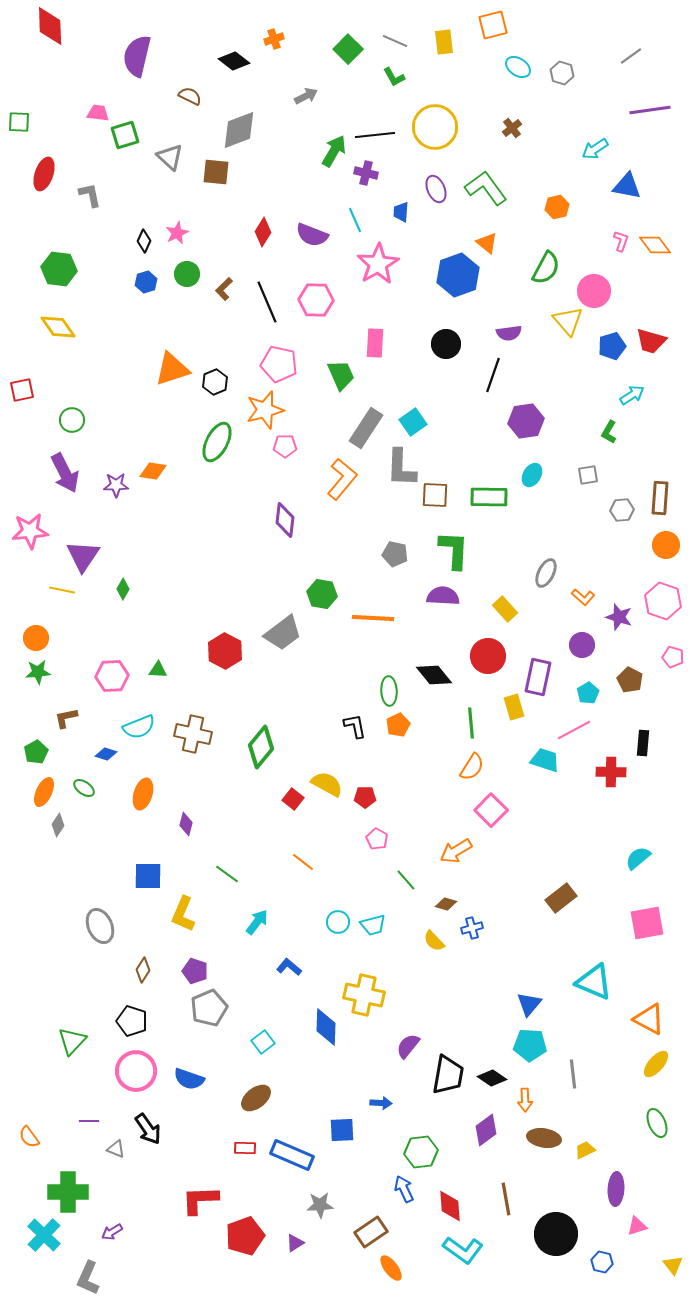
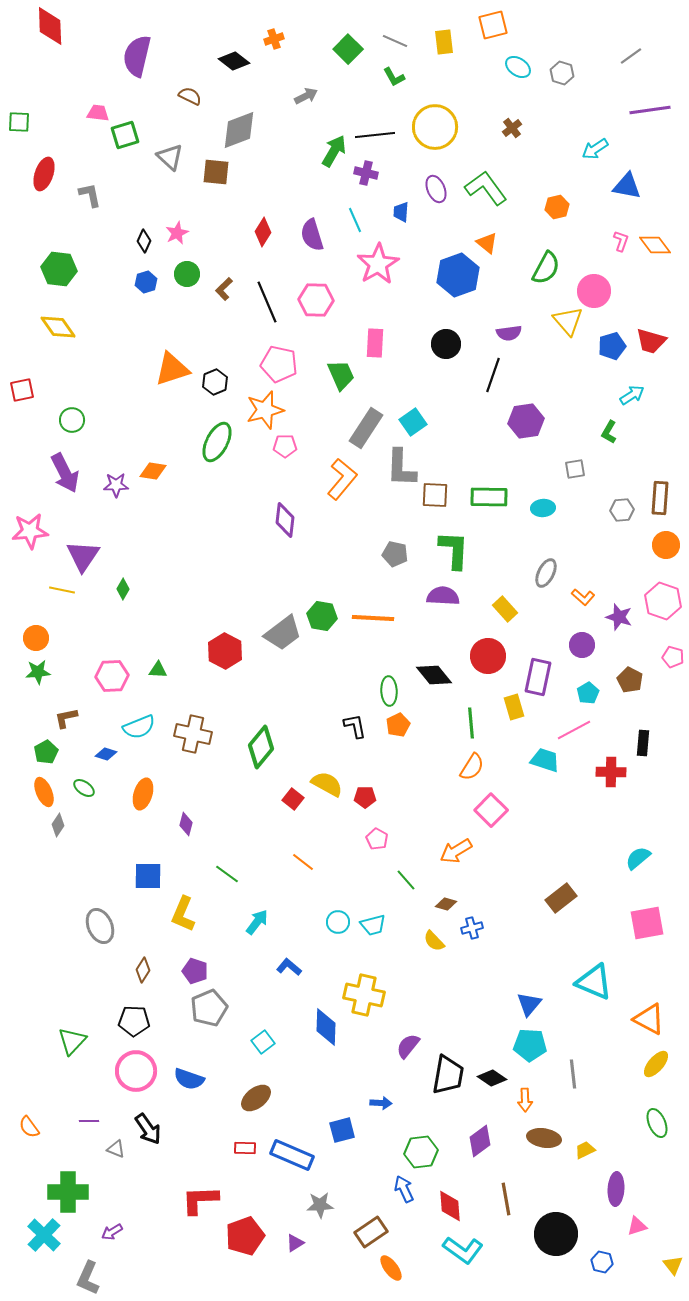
purple semicircle at (312, 235): rotated 52 degrees clockwise
cyan ellipse at (532, 475): moved 11 px right, 33 px down; rotated 55 degrees clockwise
gray square at (588, 475): moved 13 px left, 6 px up
green hexagon at (322, 594): moved 22 px down
green pentagon at (36, 752): moved 10 px right
orange ellipse at (44, 792): rotated 48 degrees counterclockwise
black pentagon at (132, 1021): moved 2 px right; rotated 16 degrees counterclockwise
blue square at (342, 1130): rotated 12 degrees counterclockwise
purple diamond at (486, 1130): moved 6 px left, 11 px down
orange semicircle at (29, 1137): moved 10 px up
